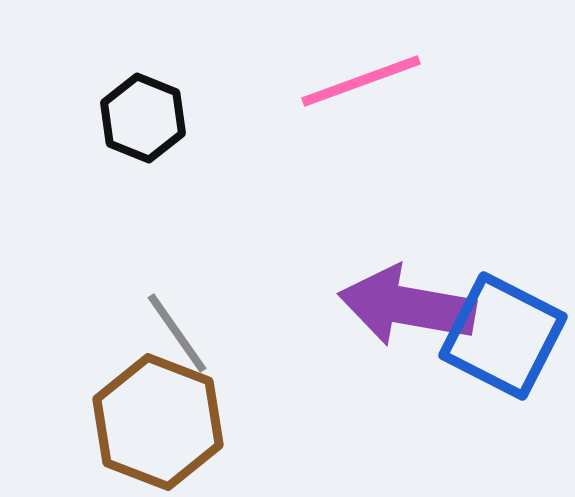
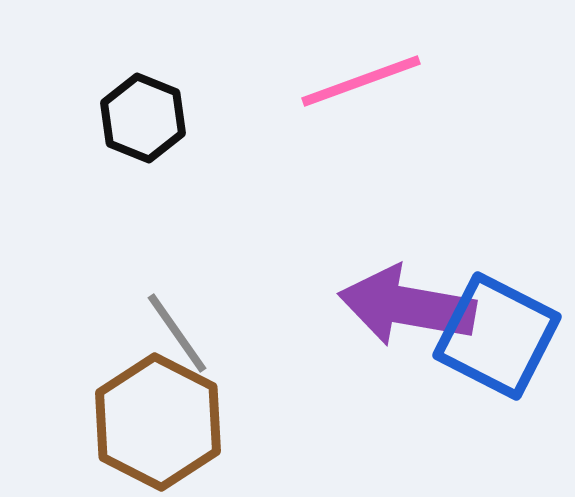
blue square: moved 6 px left
brown hexagon: rotated 6 degrees clockwise
